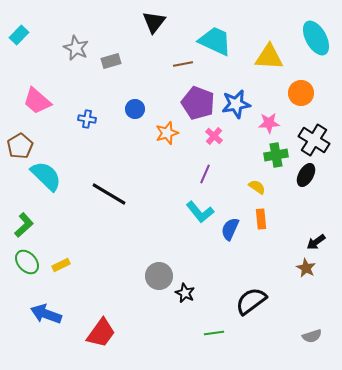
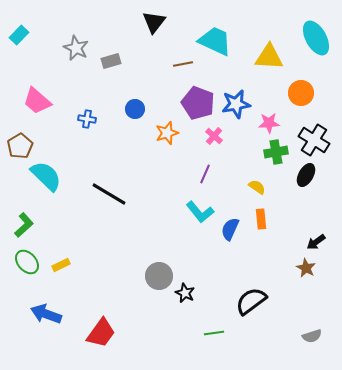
green cross: moved 3 px up
